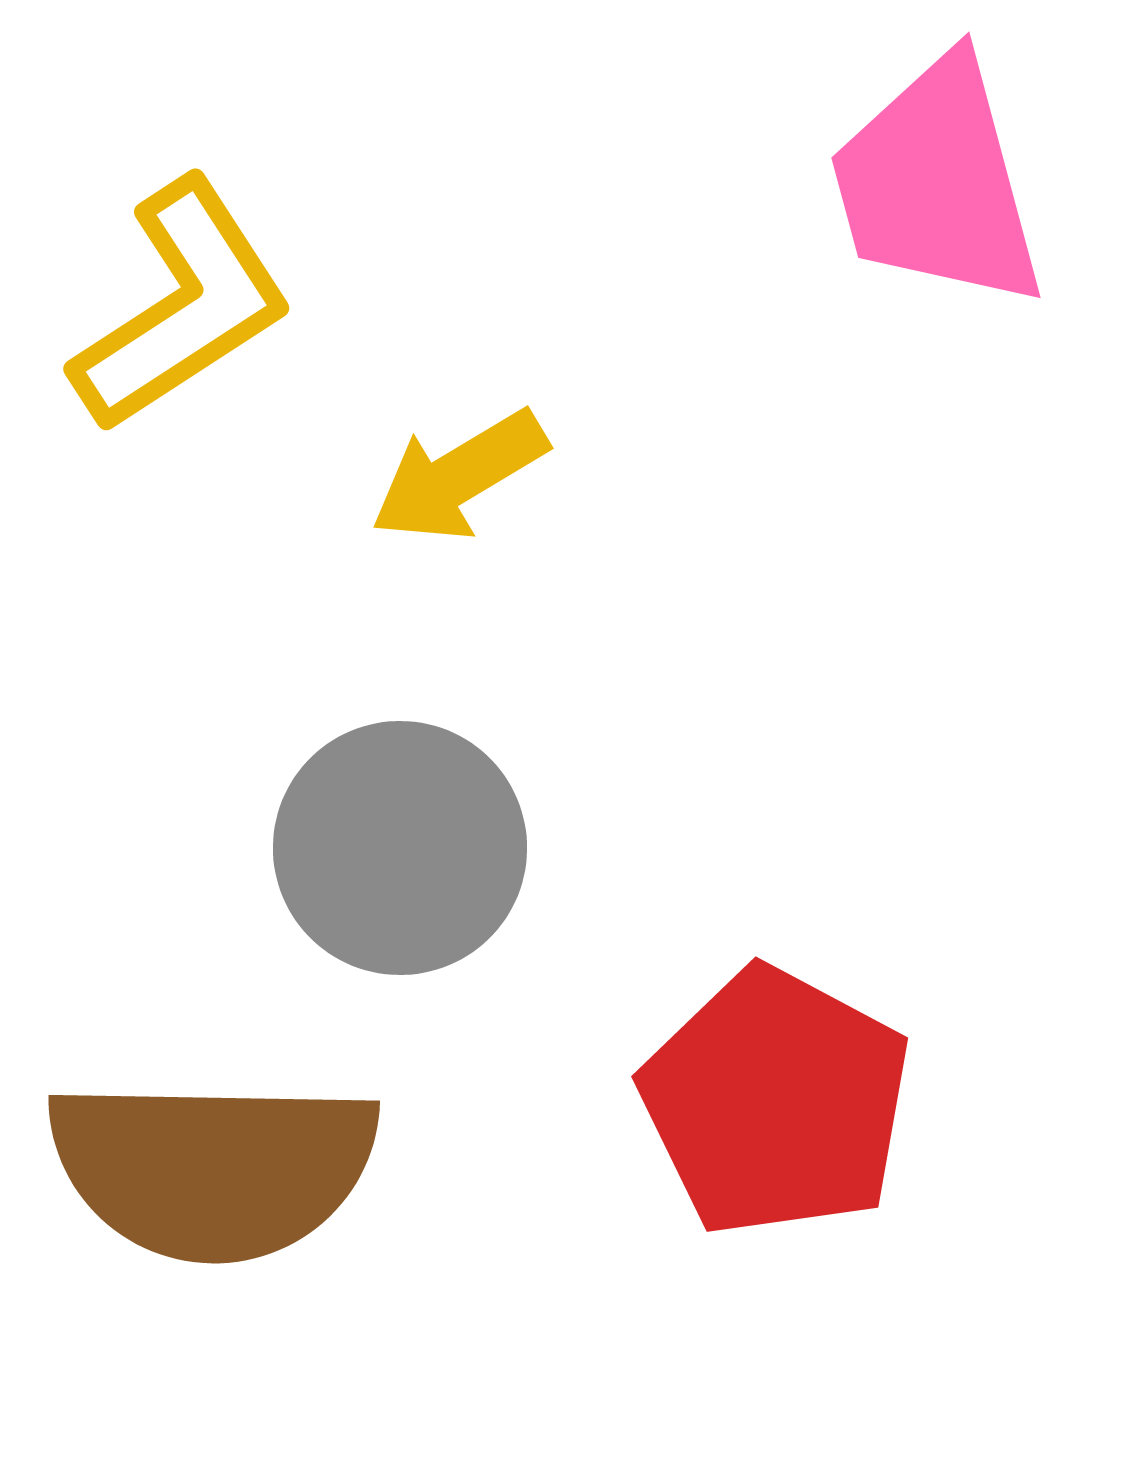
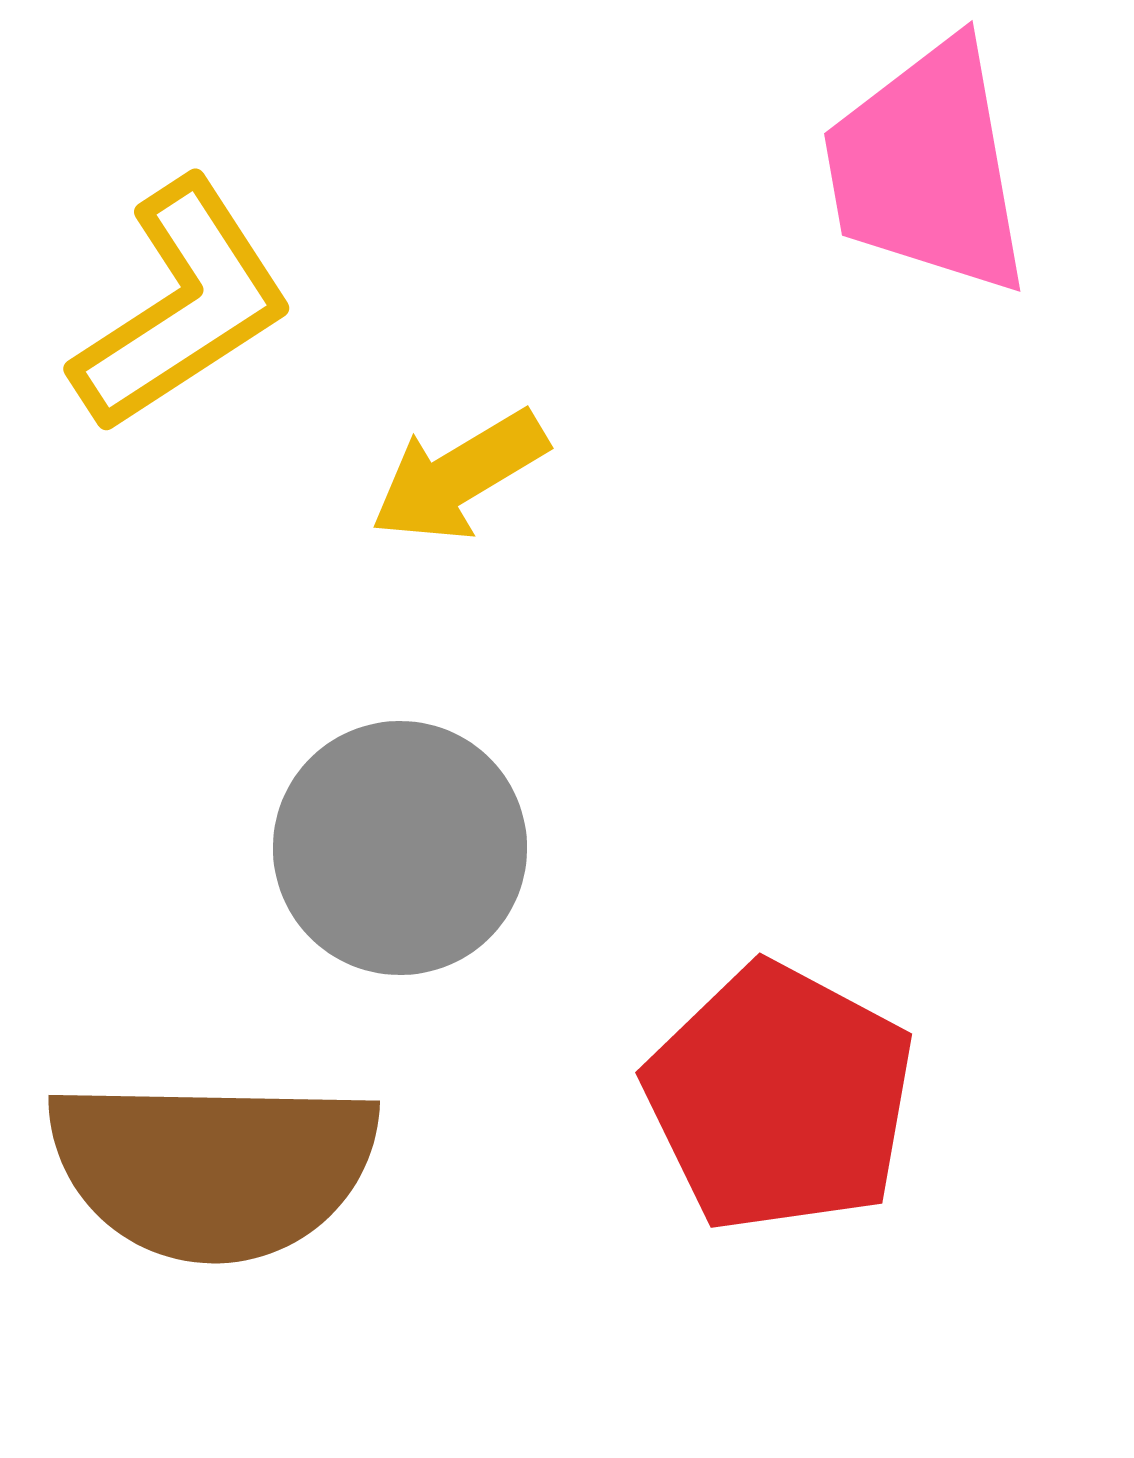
pink trapezoid: moved 10 px left, 15 px up; rotated 5 degrees clockwise
red pentagon: moved 4 px right, 4 px up
